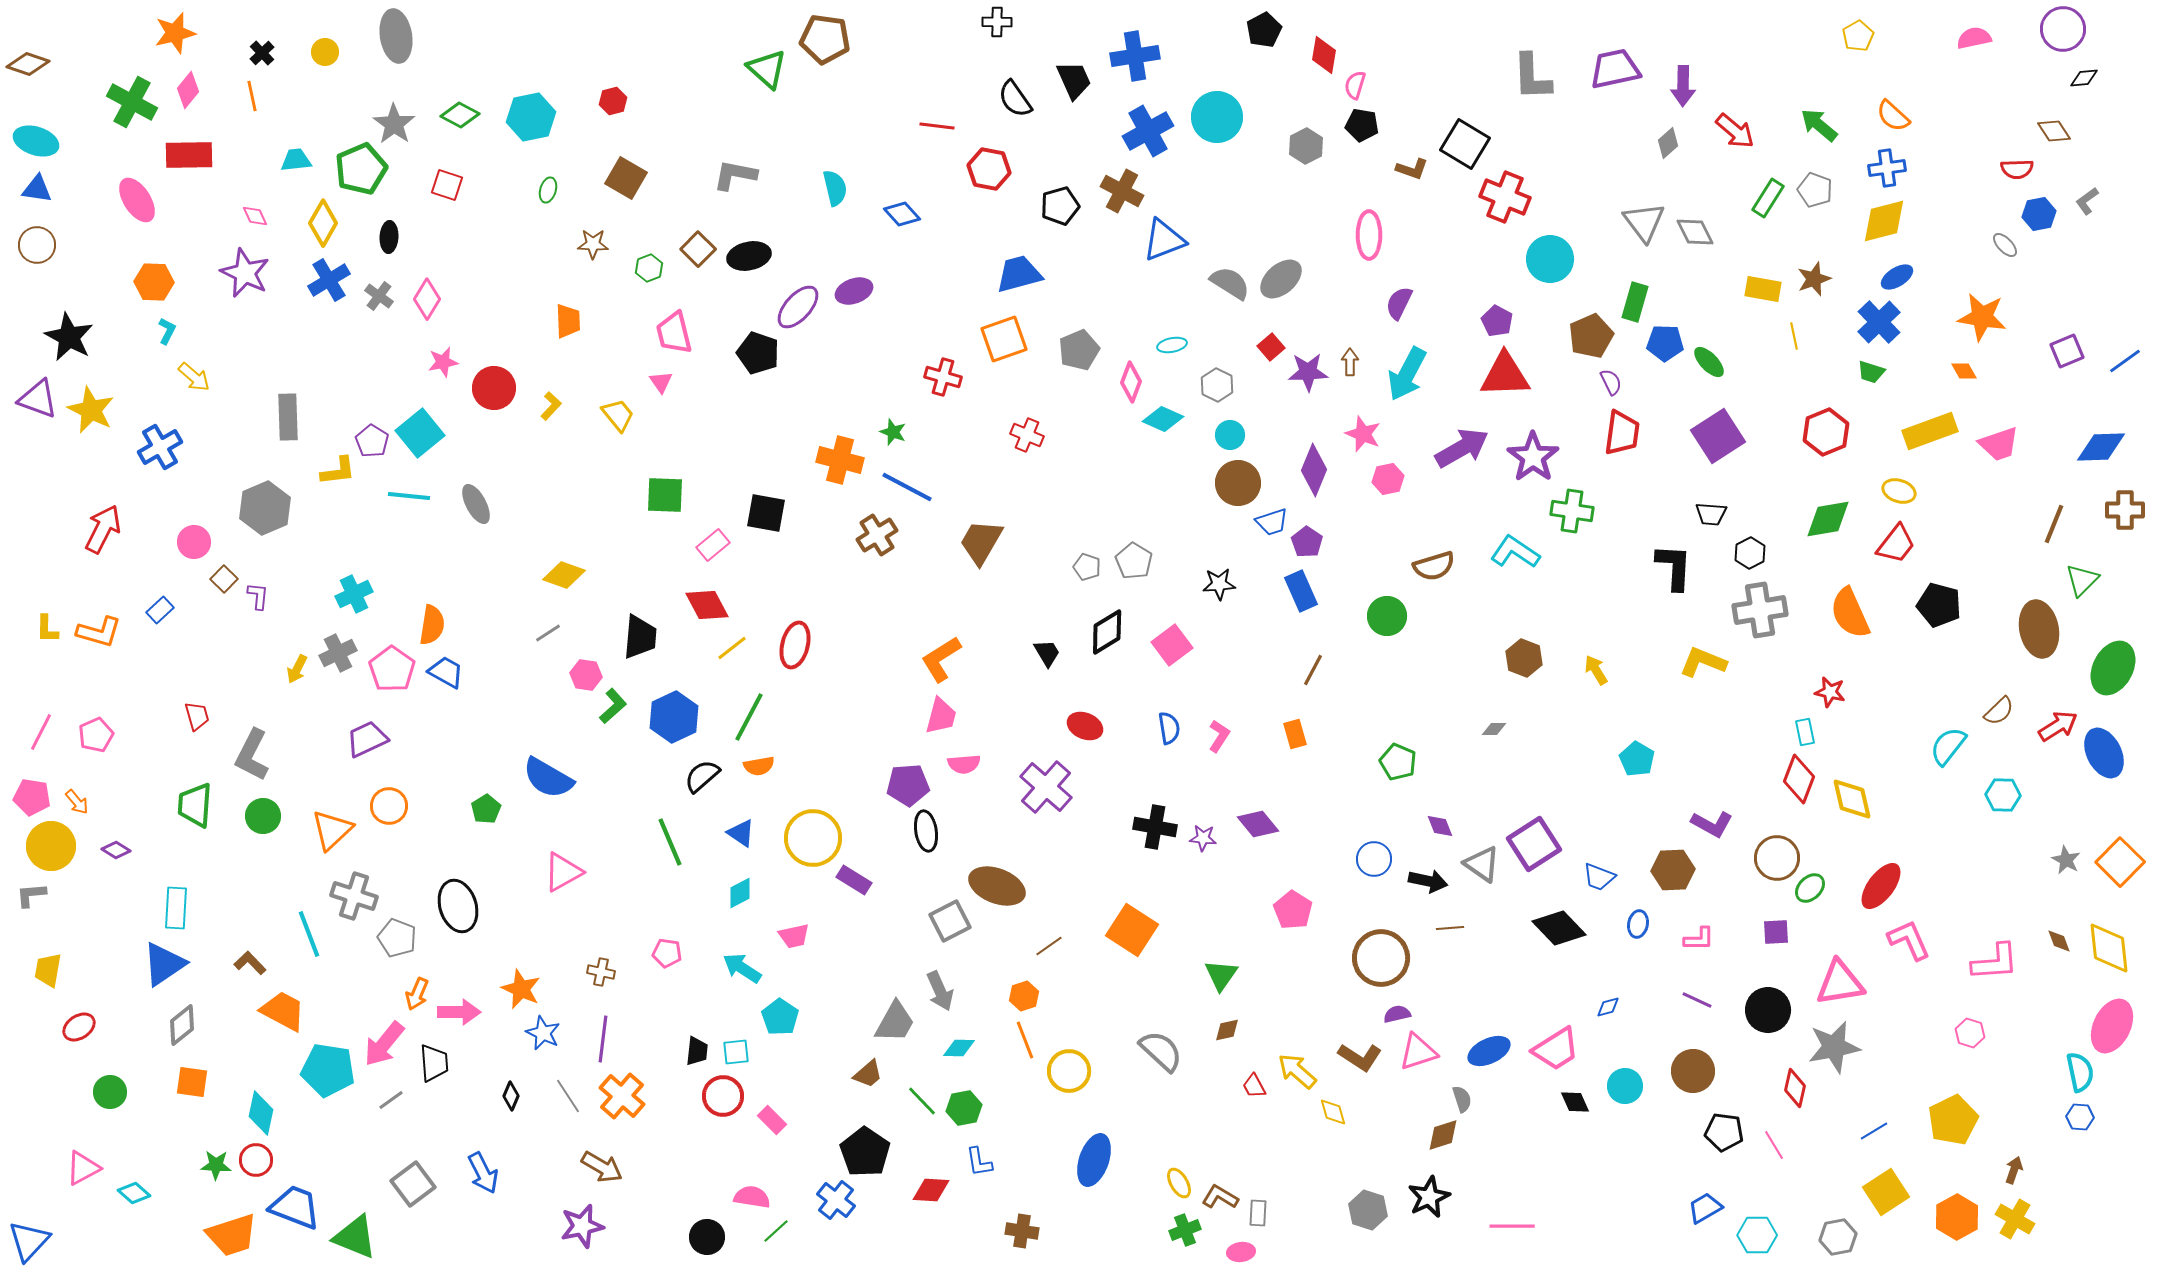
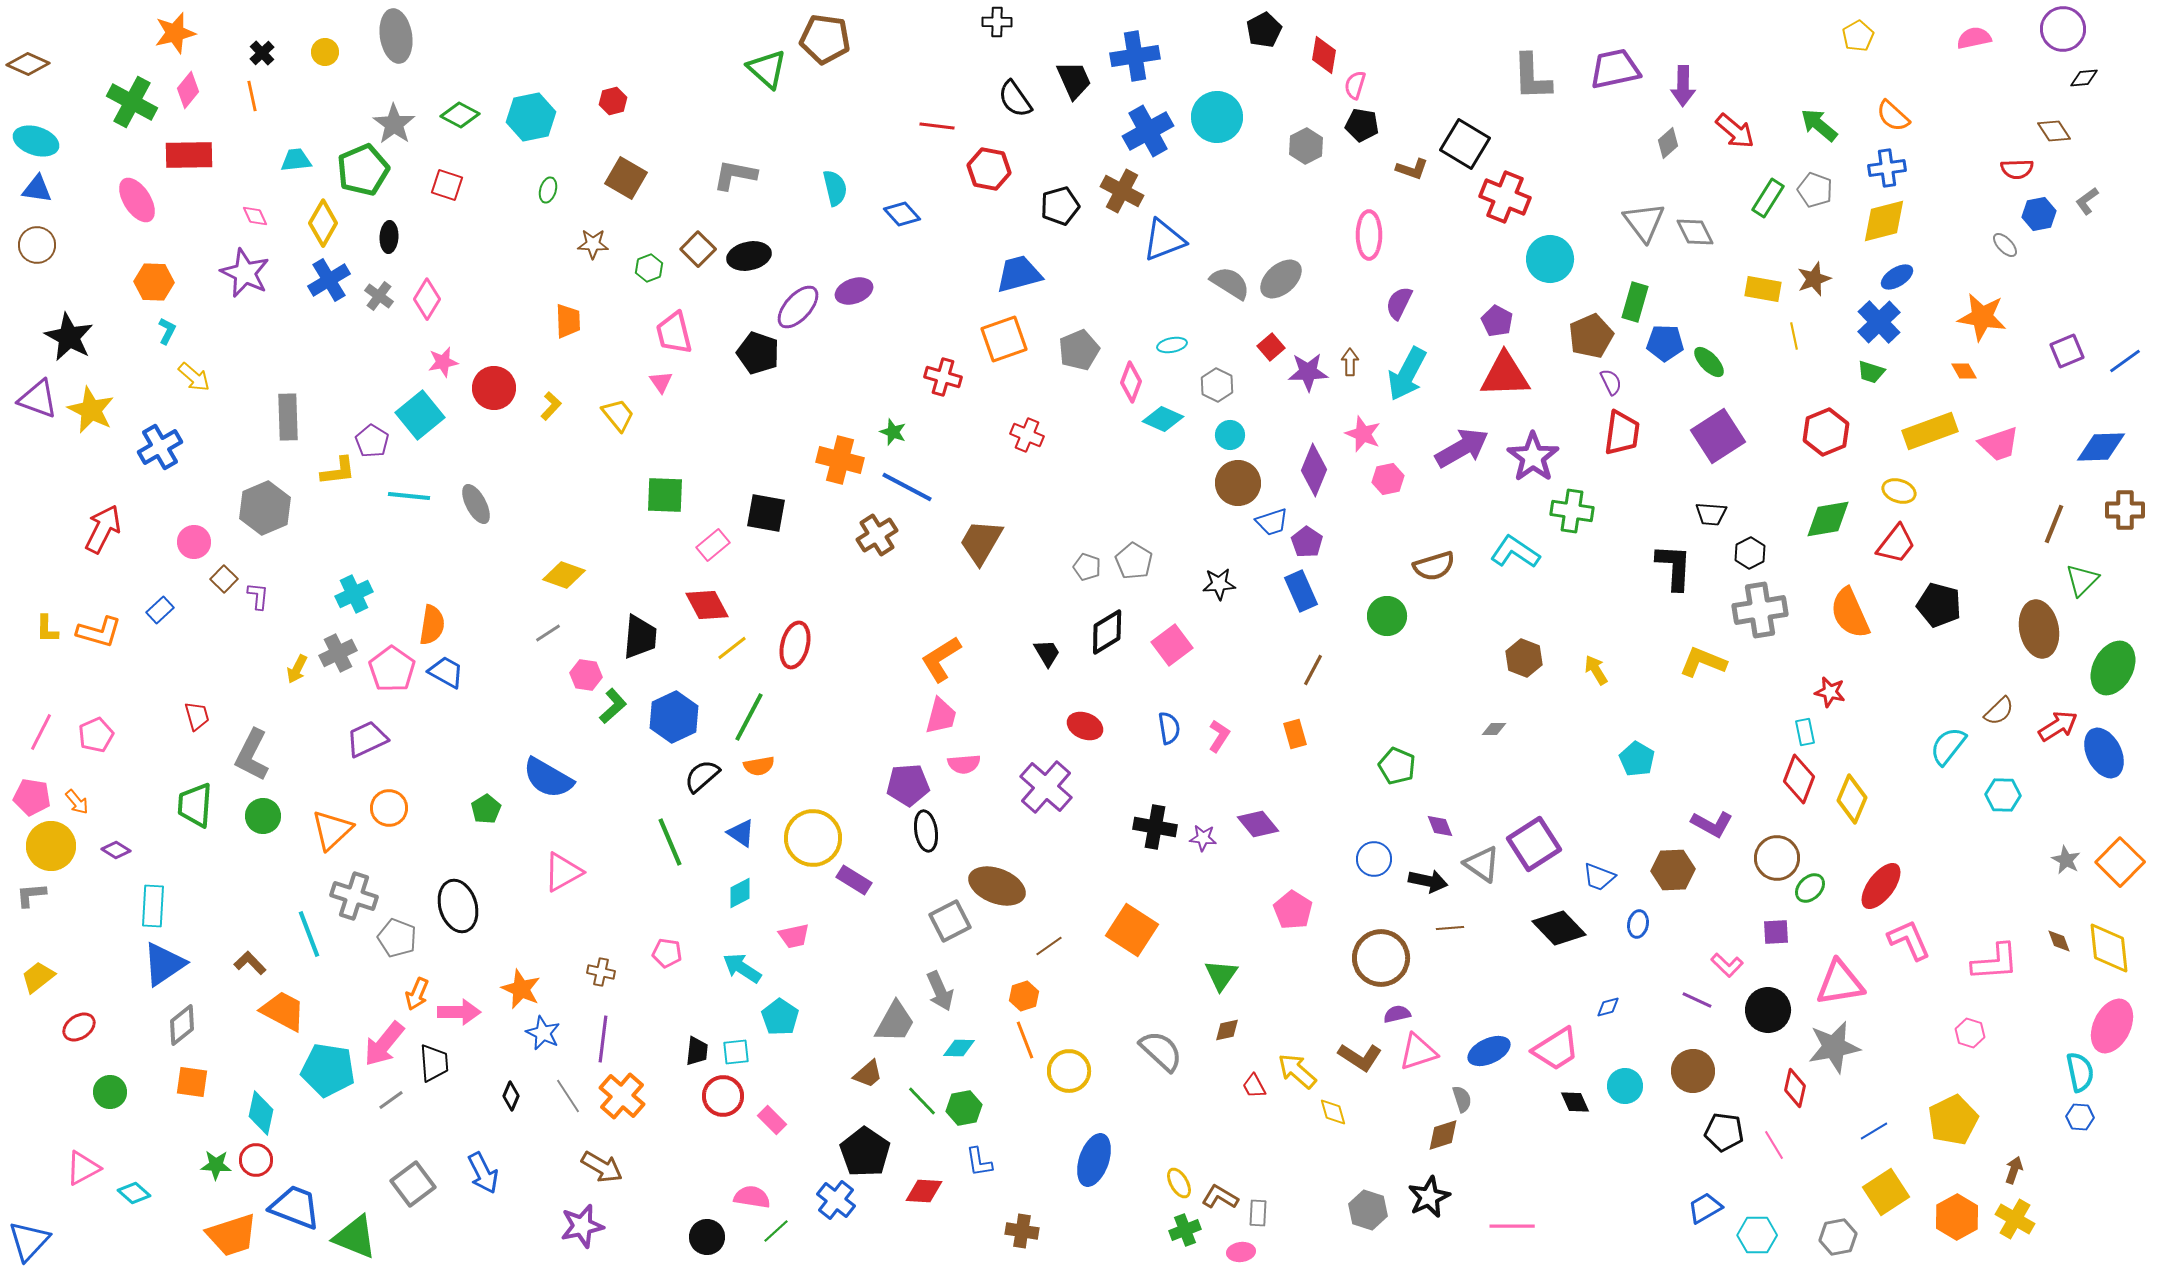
brown diamond at (28, 64): rotated 6 degrees clockwise
green pentagon at (361, 169): moved 2 px right, 1 px down
cyan square at (420, 433): moved 18 px up
green pentagon at (1398, 762): moved 1 px left, 4 px down
yellow diamond at (1852, 799): rotated 36 degrees clockwise
orange circle at (389, 806): moved 2 px down
cyan rectangle at (176, 908): moved 23 px left, 2 px up
pink L-shape at (1699, 939): moved 28 px right, 26 px down; rotated 44 degrees clockwise
yellow trapezoid at (48, 970): moved 10 px left, 7 px down; rotated 42 degrees clockwise
red diamond at (931, 1190): moved 7 px left, 1 px down
